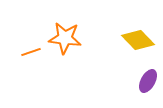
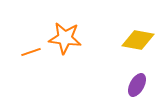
yellow diamond: rotated 36 degrees counterclockwise
purple ellipse: moved 11 px left, 4 px down
